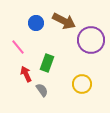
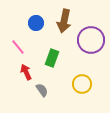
brown arrow: rotated 75 degrees clockwise
green rectangle: moved 5 px right, 5 px up
red arrow: moved 2 px up
